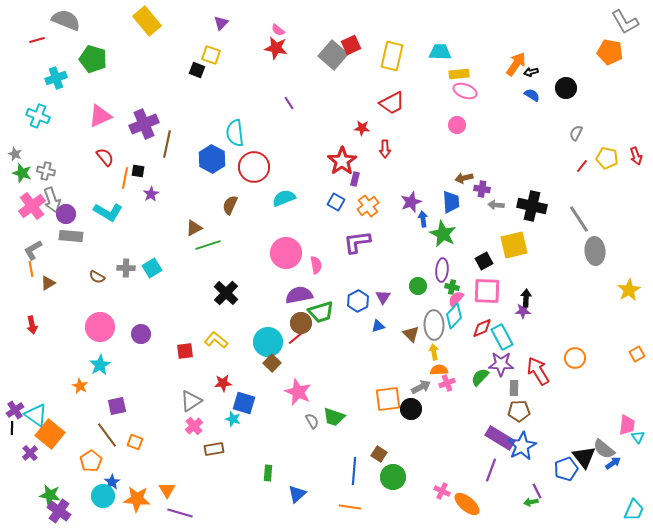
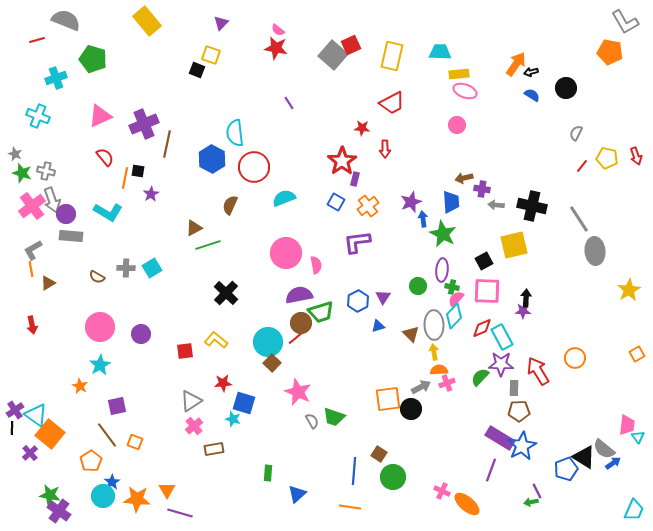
black triangle at (584, 457): rotated 20 degrees counterclockwise
